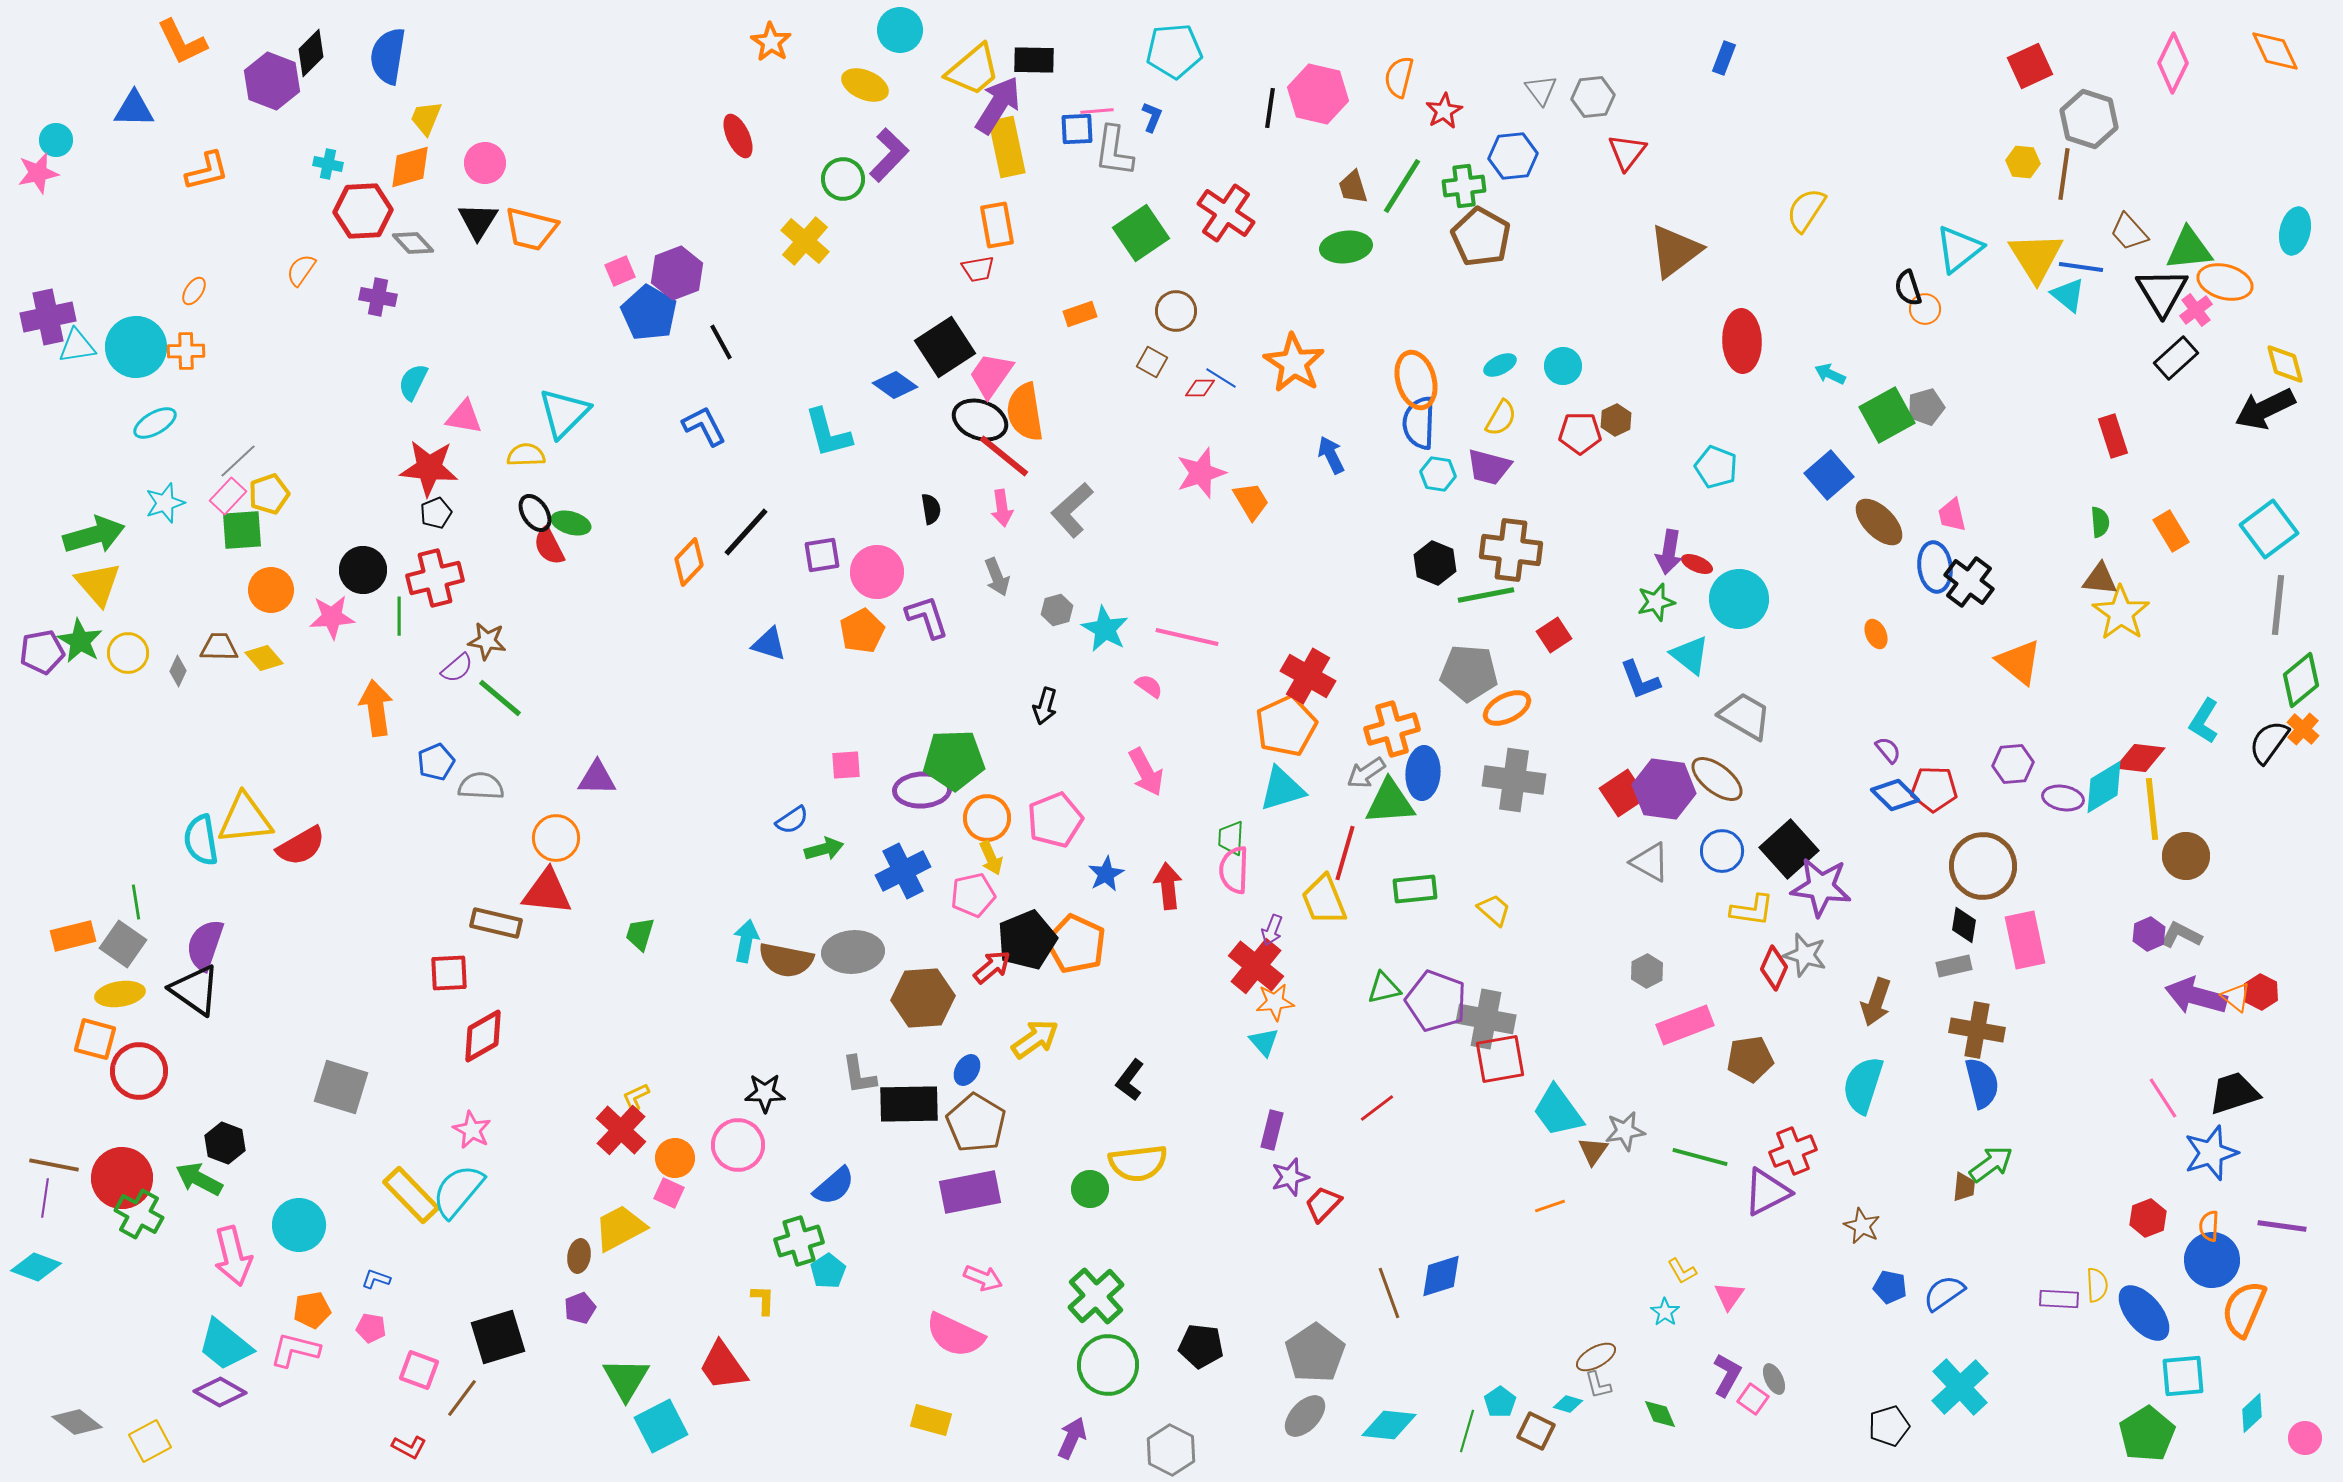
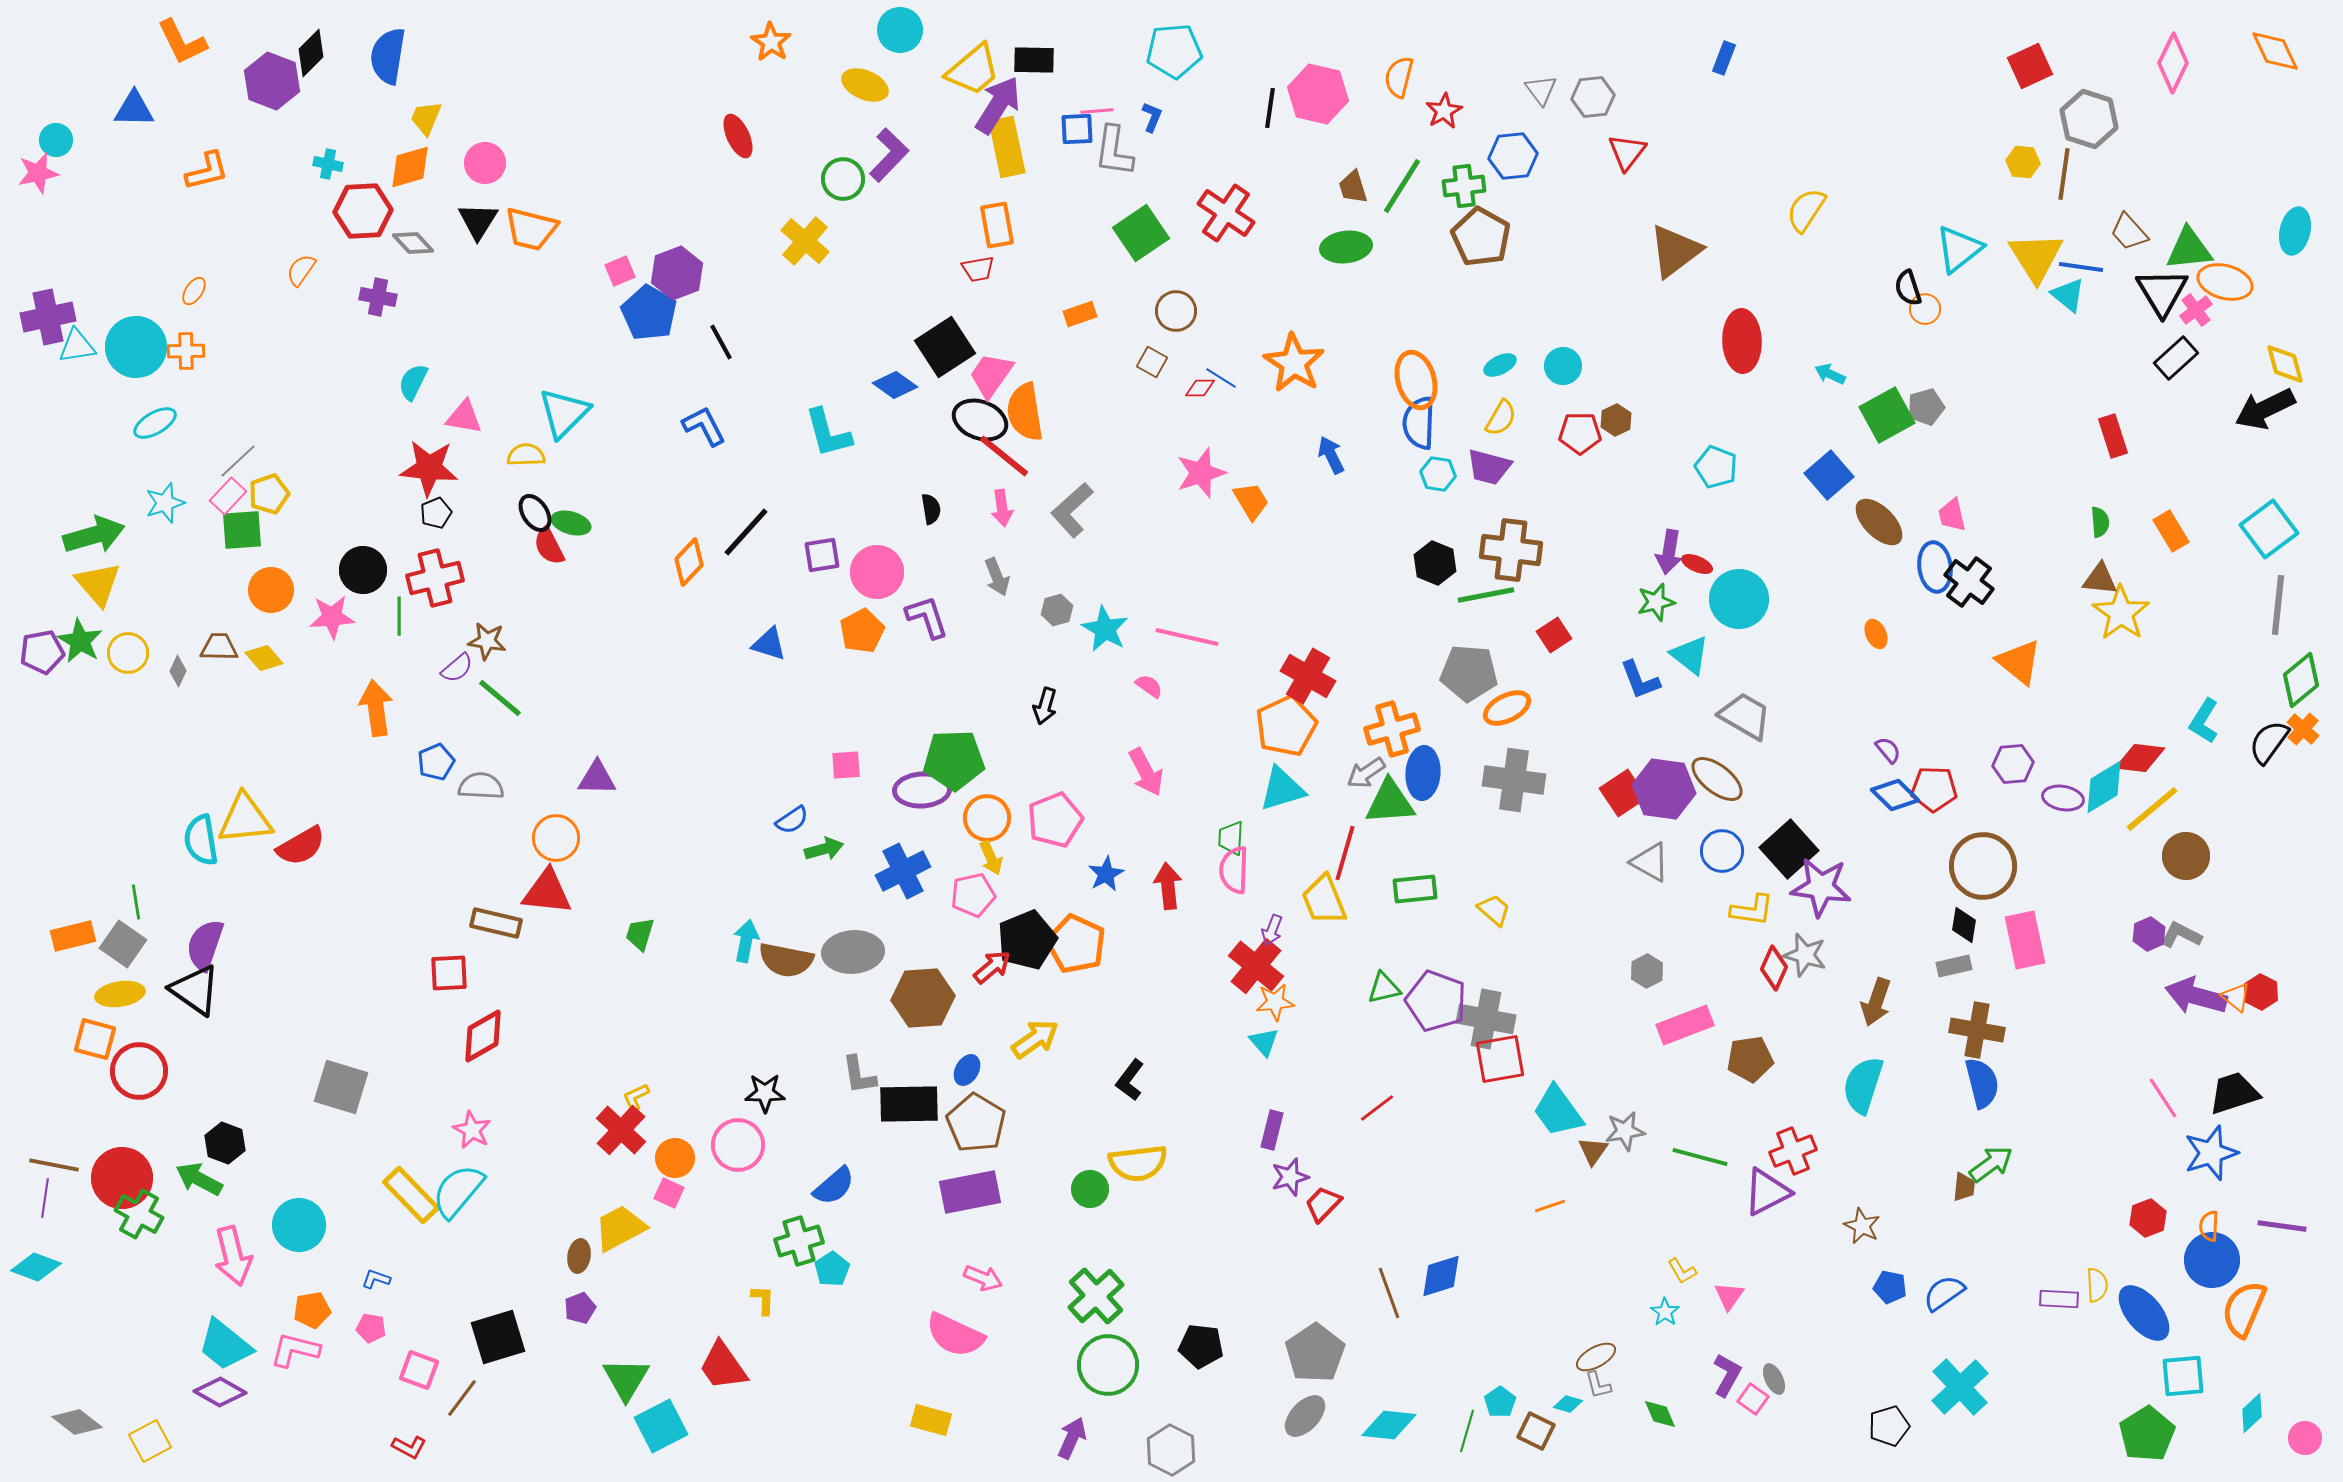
yellow line at (2152, 809): rotated 56 degrees clockwise
cyan pentagon at (828, 1271): moved 4 px right, 2 px up
